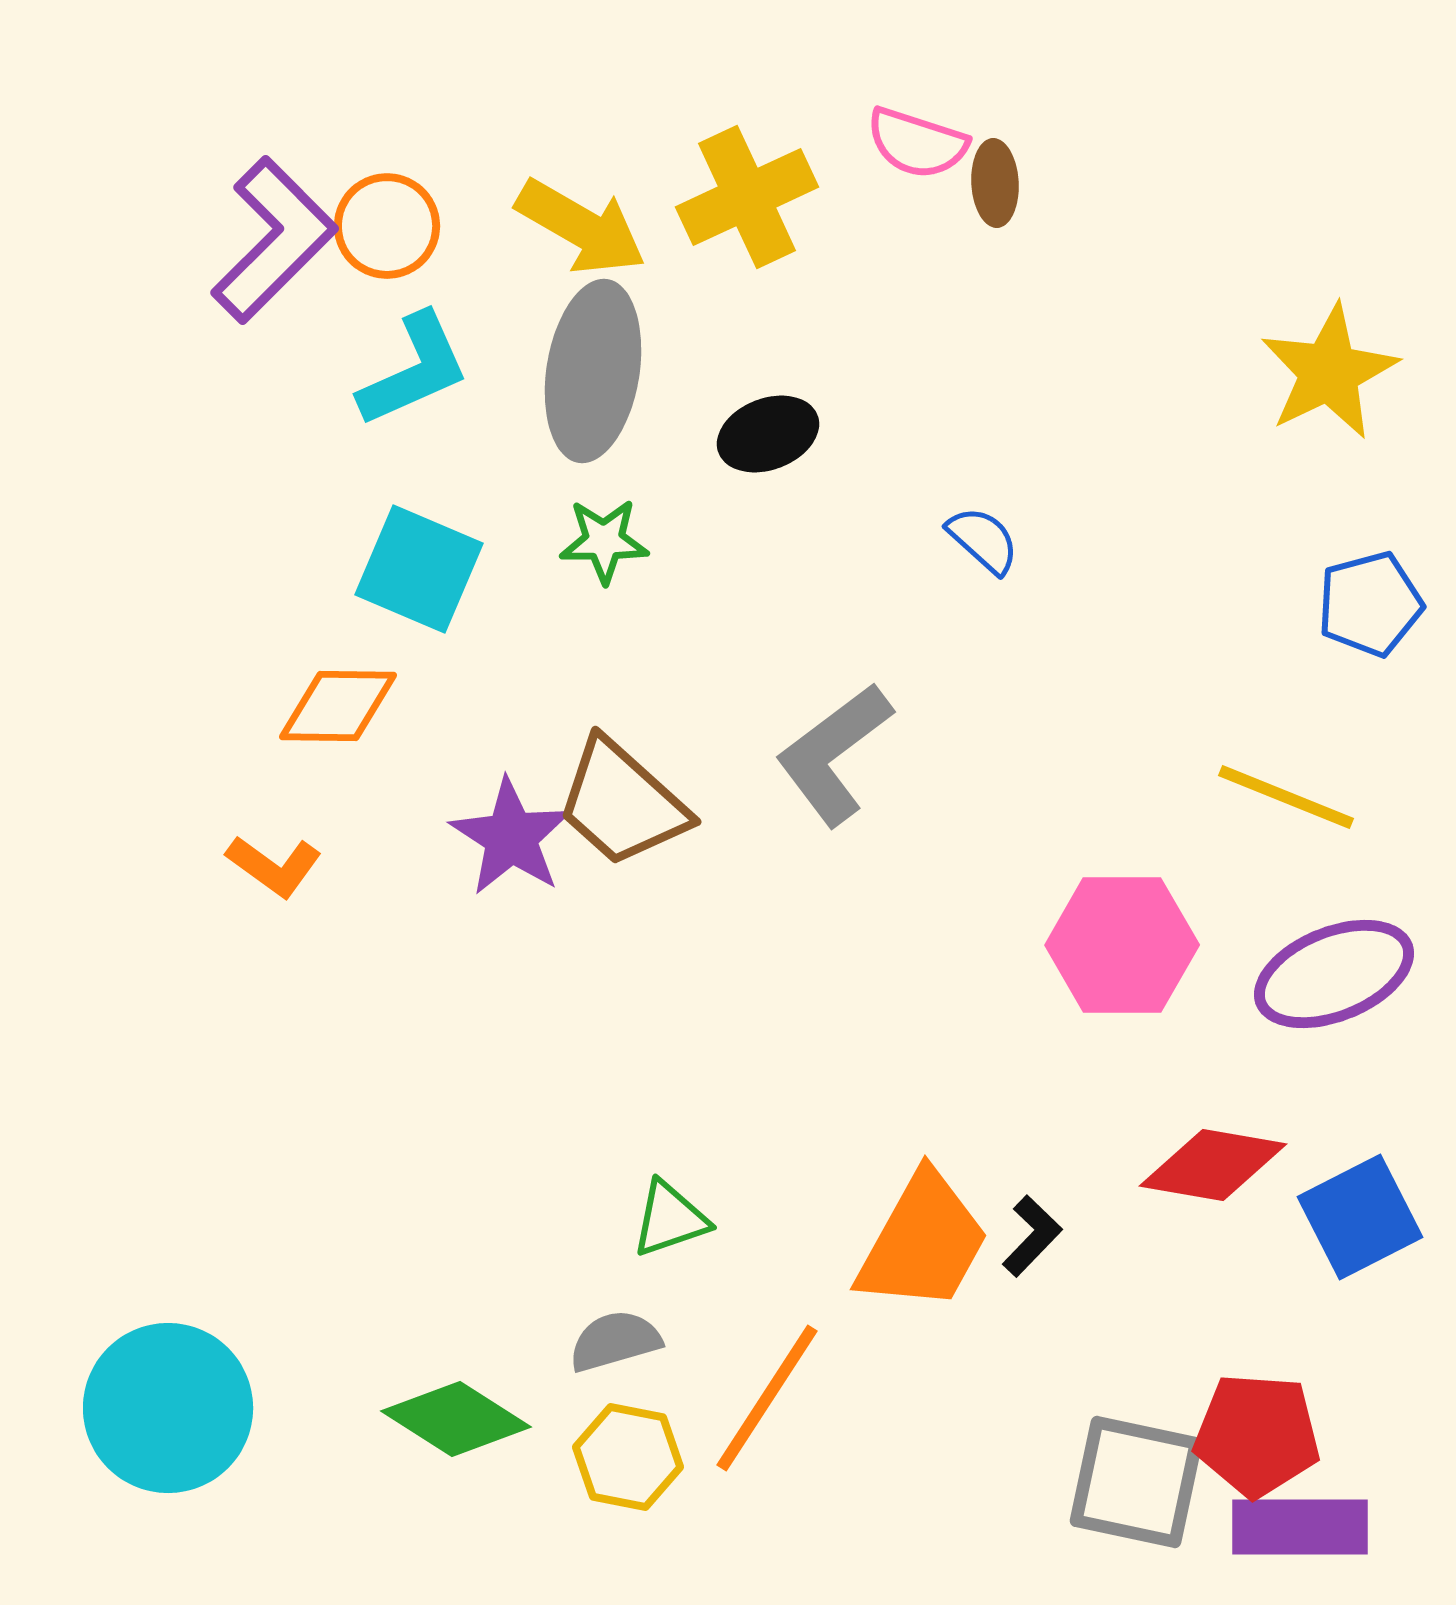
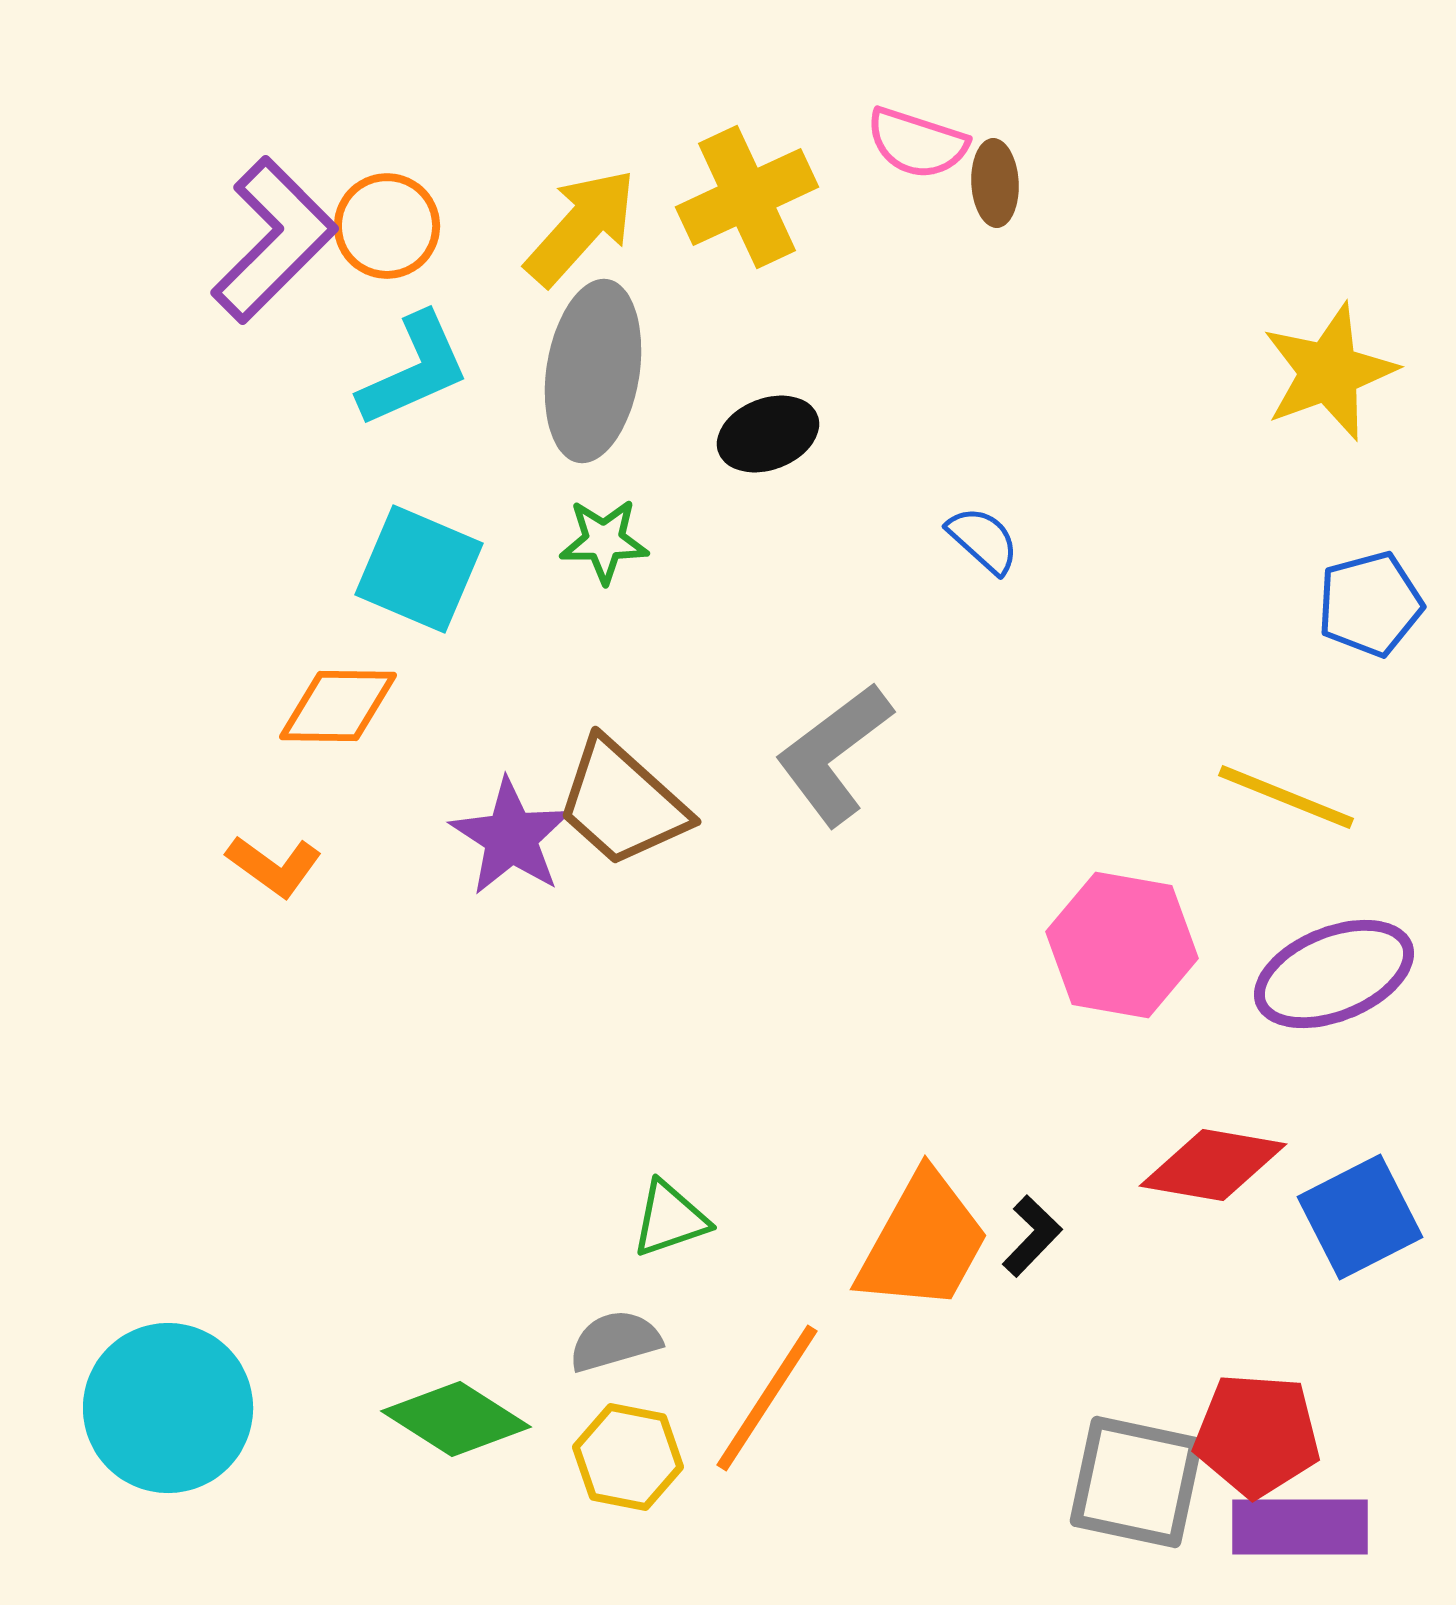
yellow arrow: rotated 78 degrees counterclockwise
yellow star: rotated 6 degrees clockwise
pink hexagon: rotated 10 degrees clockwise
